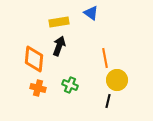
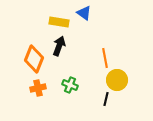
blue triangle: moved 7 px left
yellow rectangle: rotated 18 degrees clockwise
orange diamond: rotated 16 degrees clockwise
orange cross: rotated 28 degrees counterclockwise
black line: moved 2 px left, 2 px up
